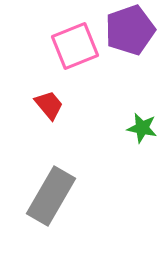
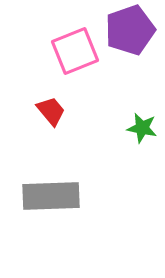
pink square: moved 5 px down
red trapezoid: moved 2 px right, 6 px down
gray rectangle: rotated 58 degrees clockwise
